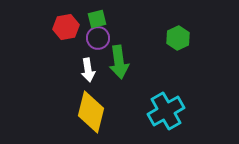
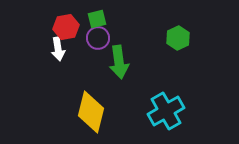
white arrow: moved 30 px left, 21 px up
